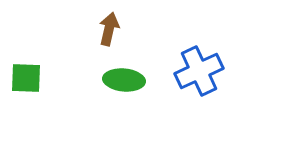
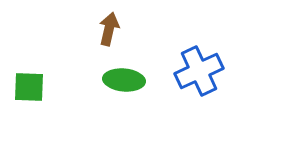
green square: moved 3 px right, 9 px down
